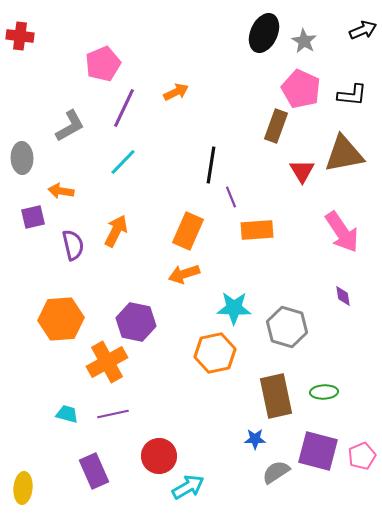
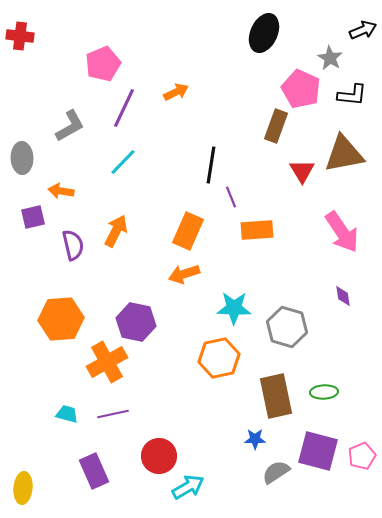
gray star at (304, 41): moved 26 px right, 17 px down
orange hexagon at (215, 353): moved 4 px right, 5 px down
